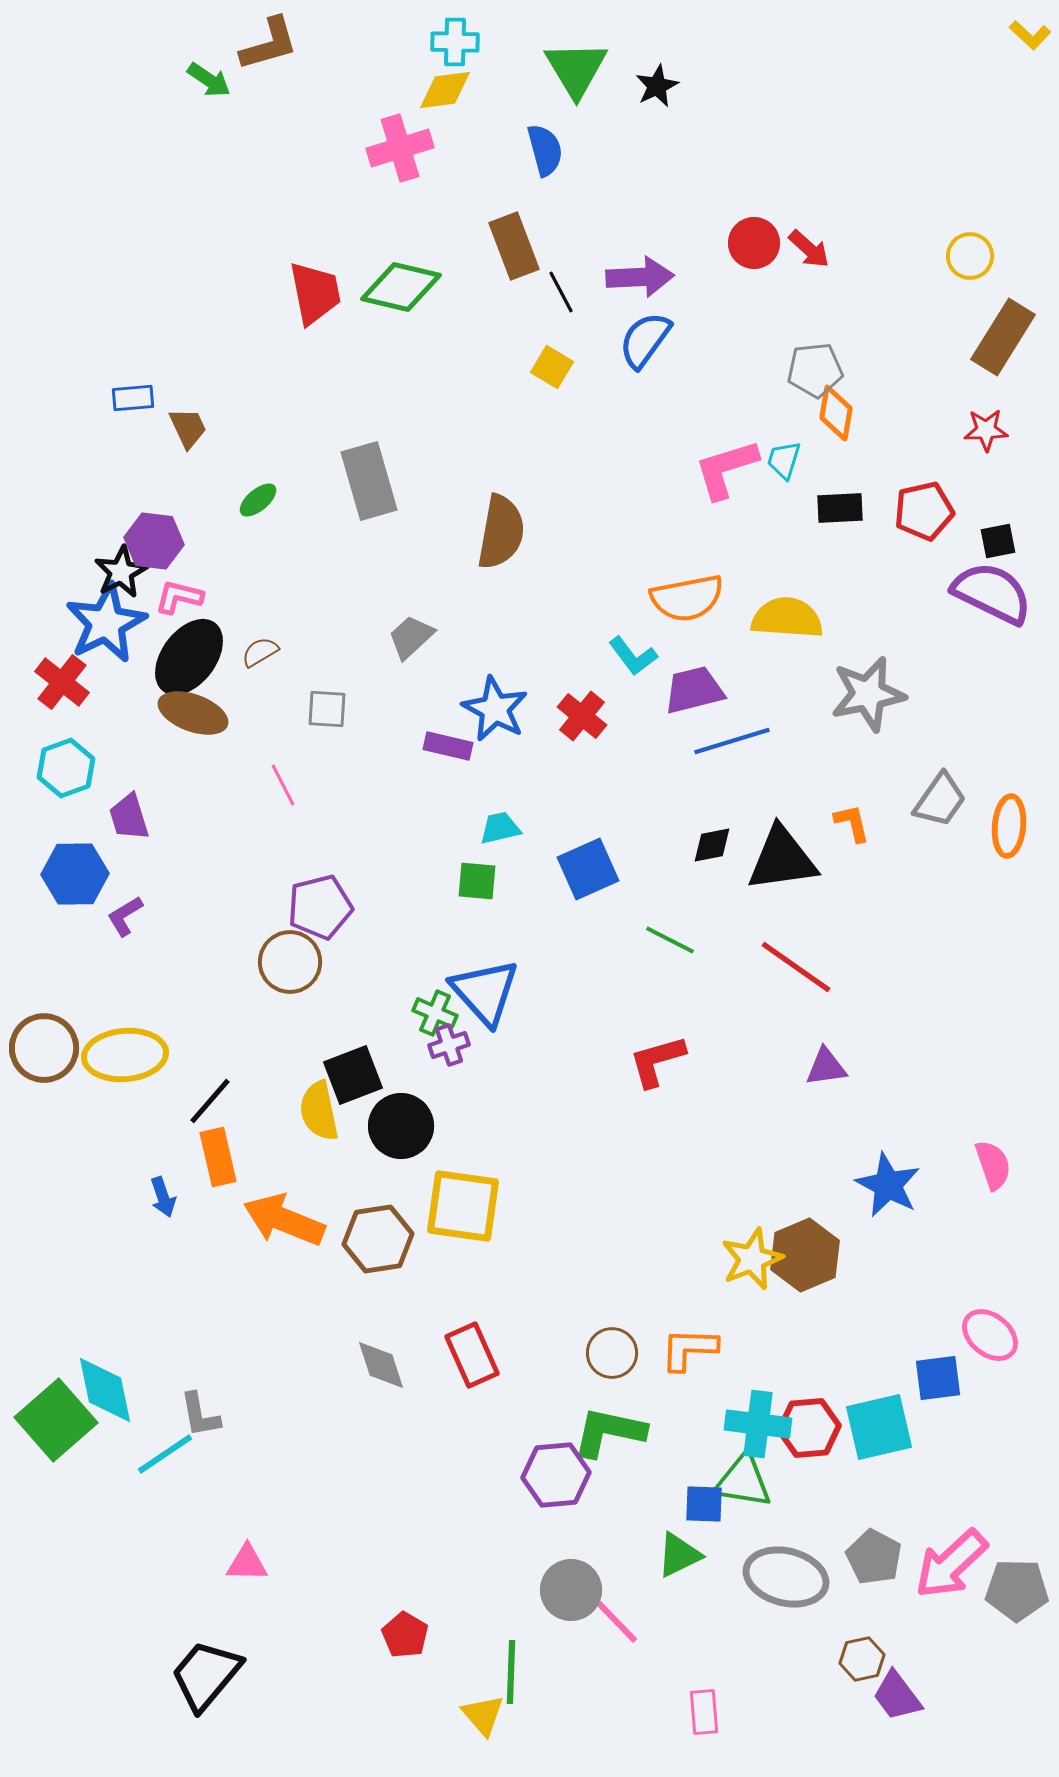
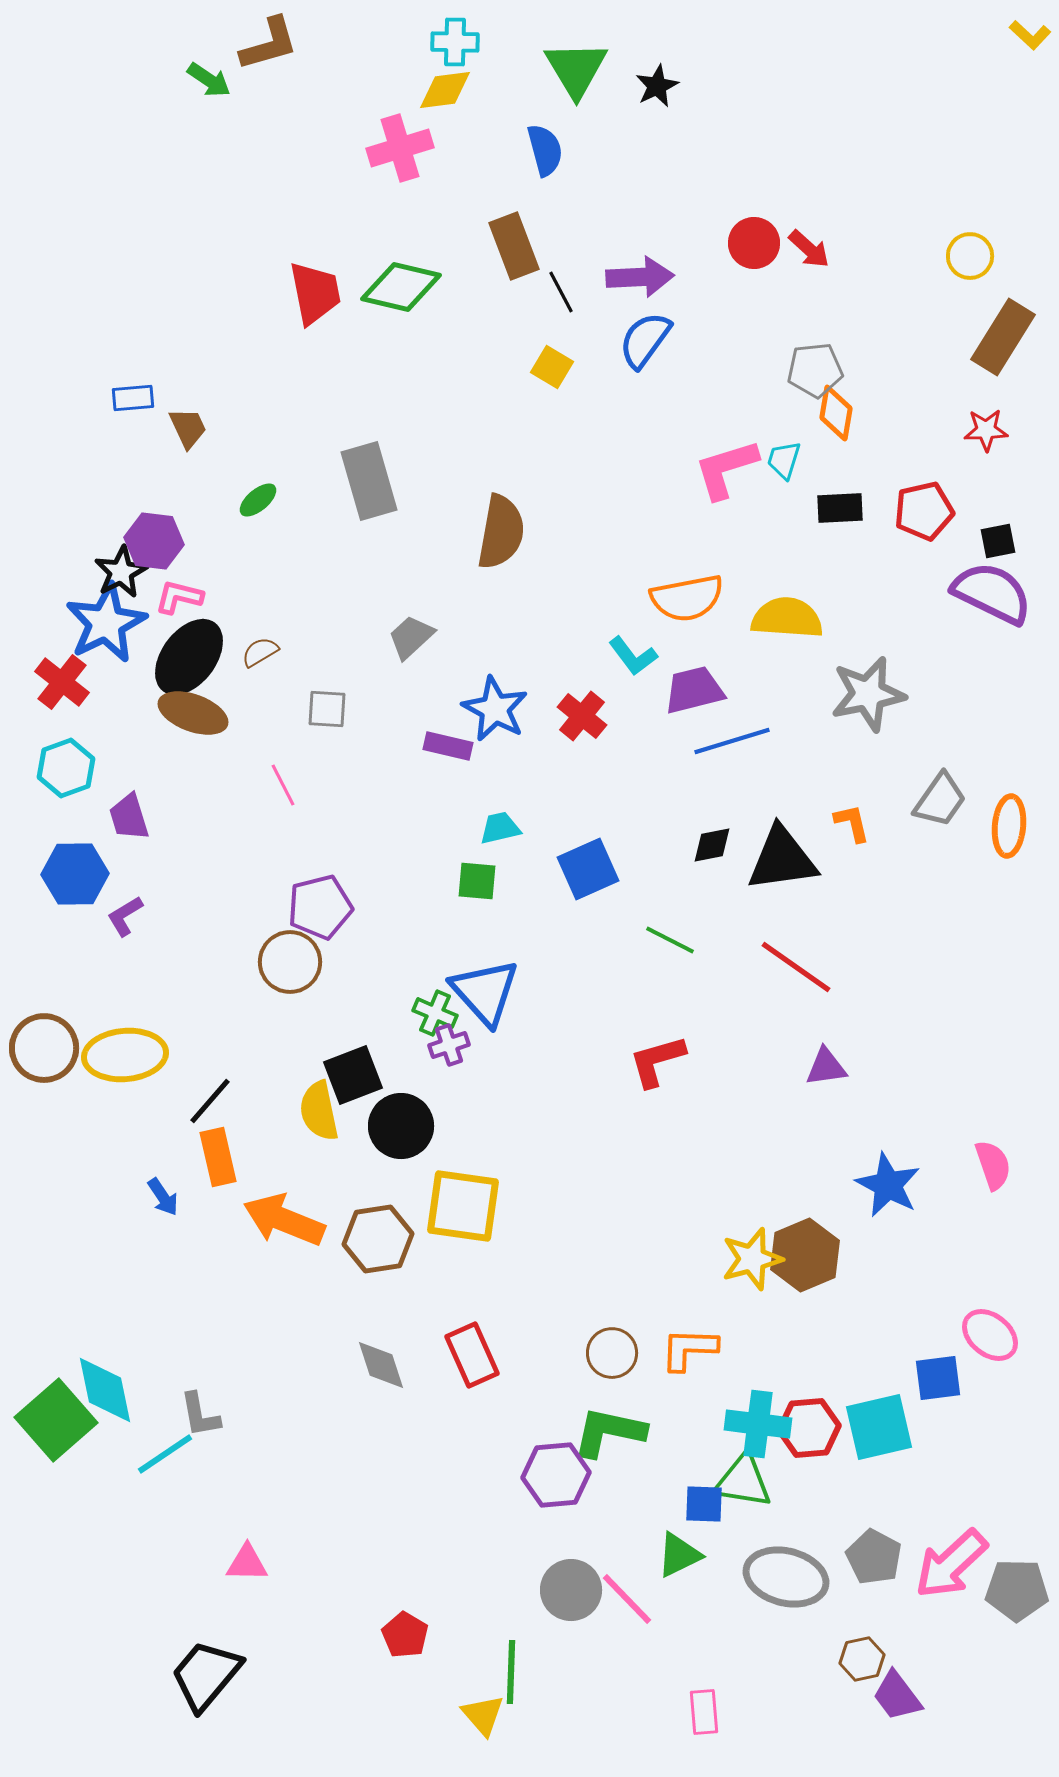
blue arrow at (163, 1197): rotated 15 degrees counterclockwise
yellow star at (752, 1259): rotated 6 degrees clockwise
pink line at (613, 1618): moved 14 px right, 19 px up
